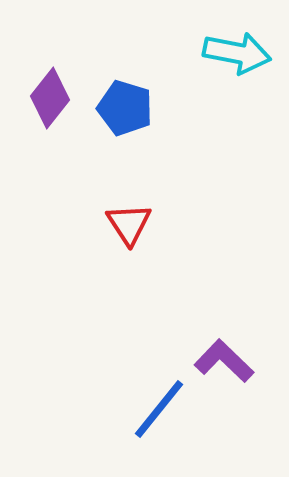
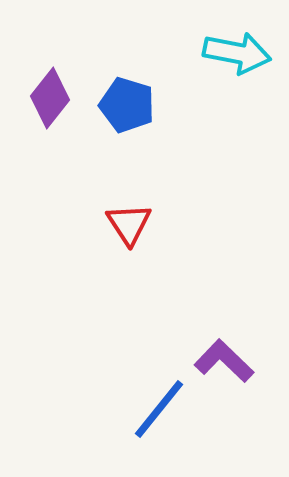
blue pentagon: moved 2 px right, 3 px up
